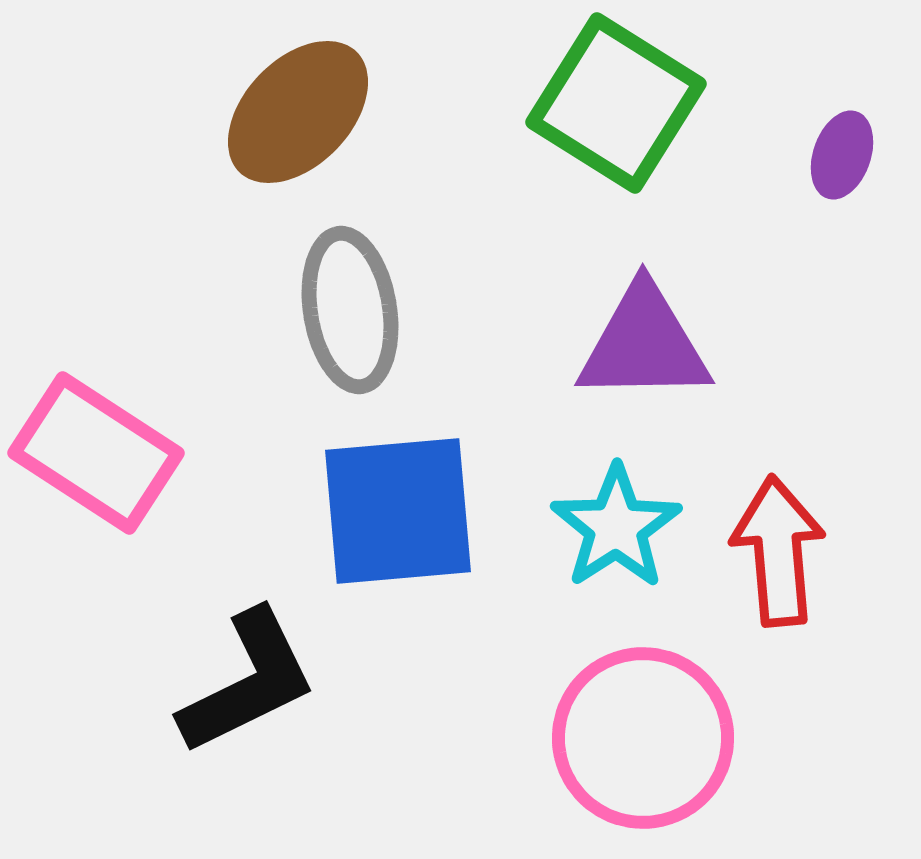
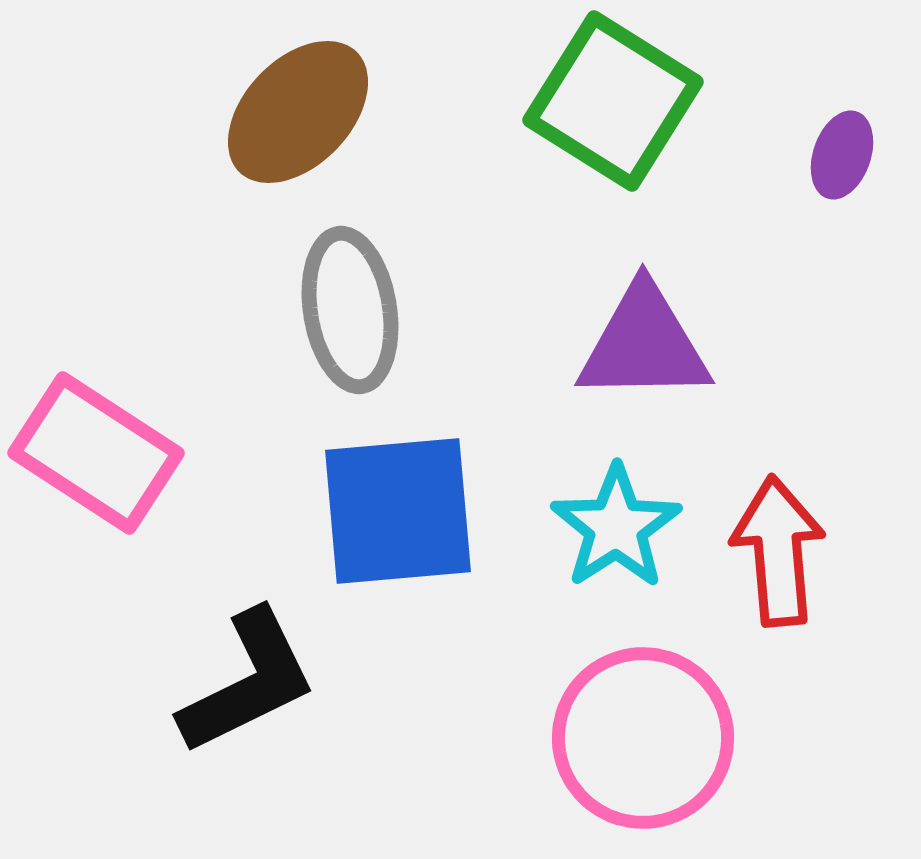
green square: moved 3 px left, 2 px up
